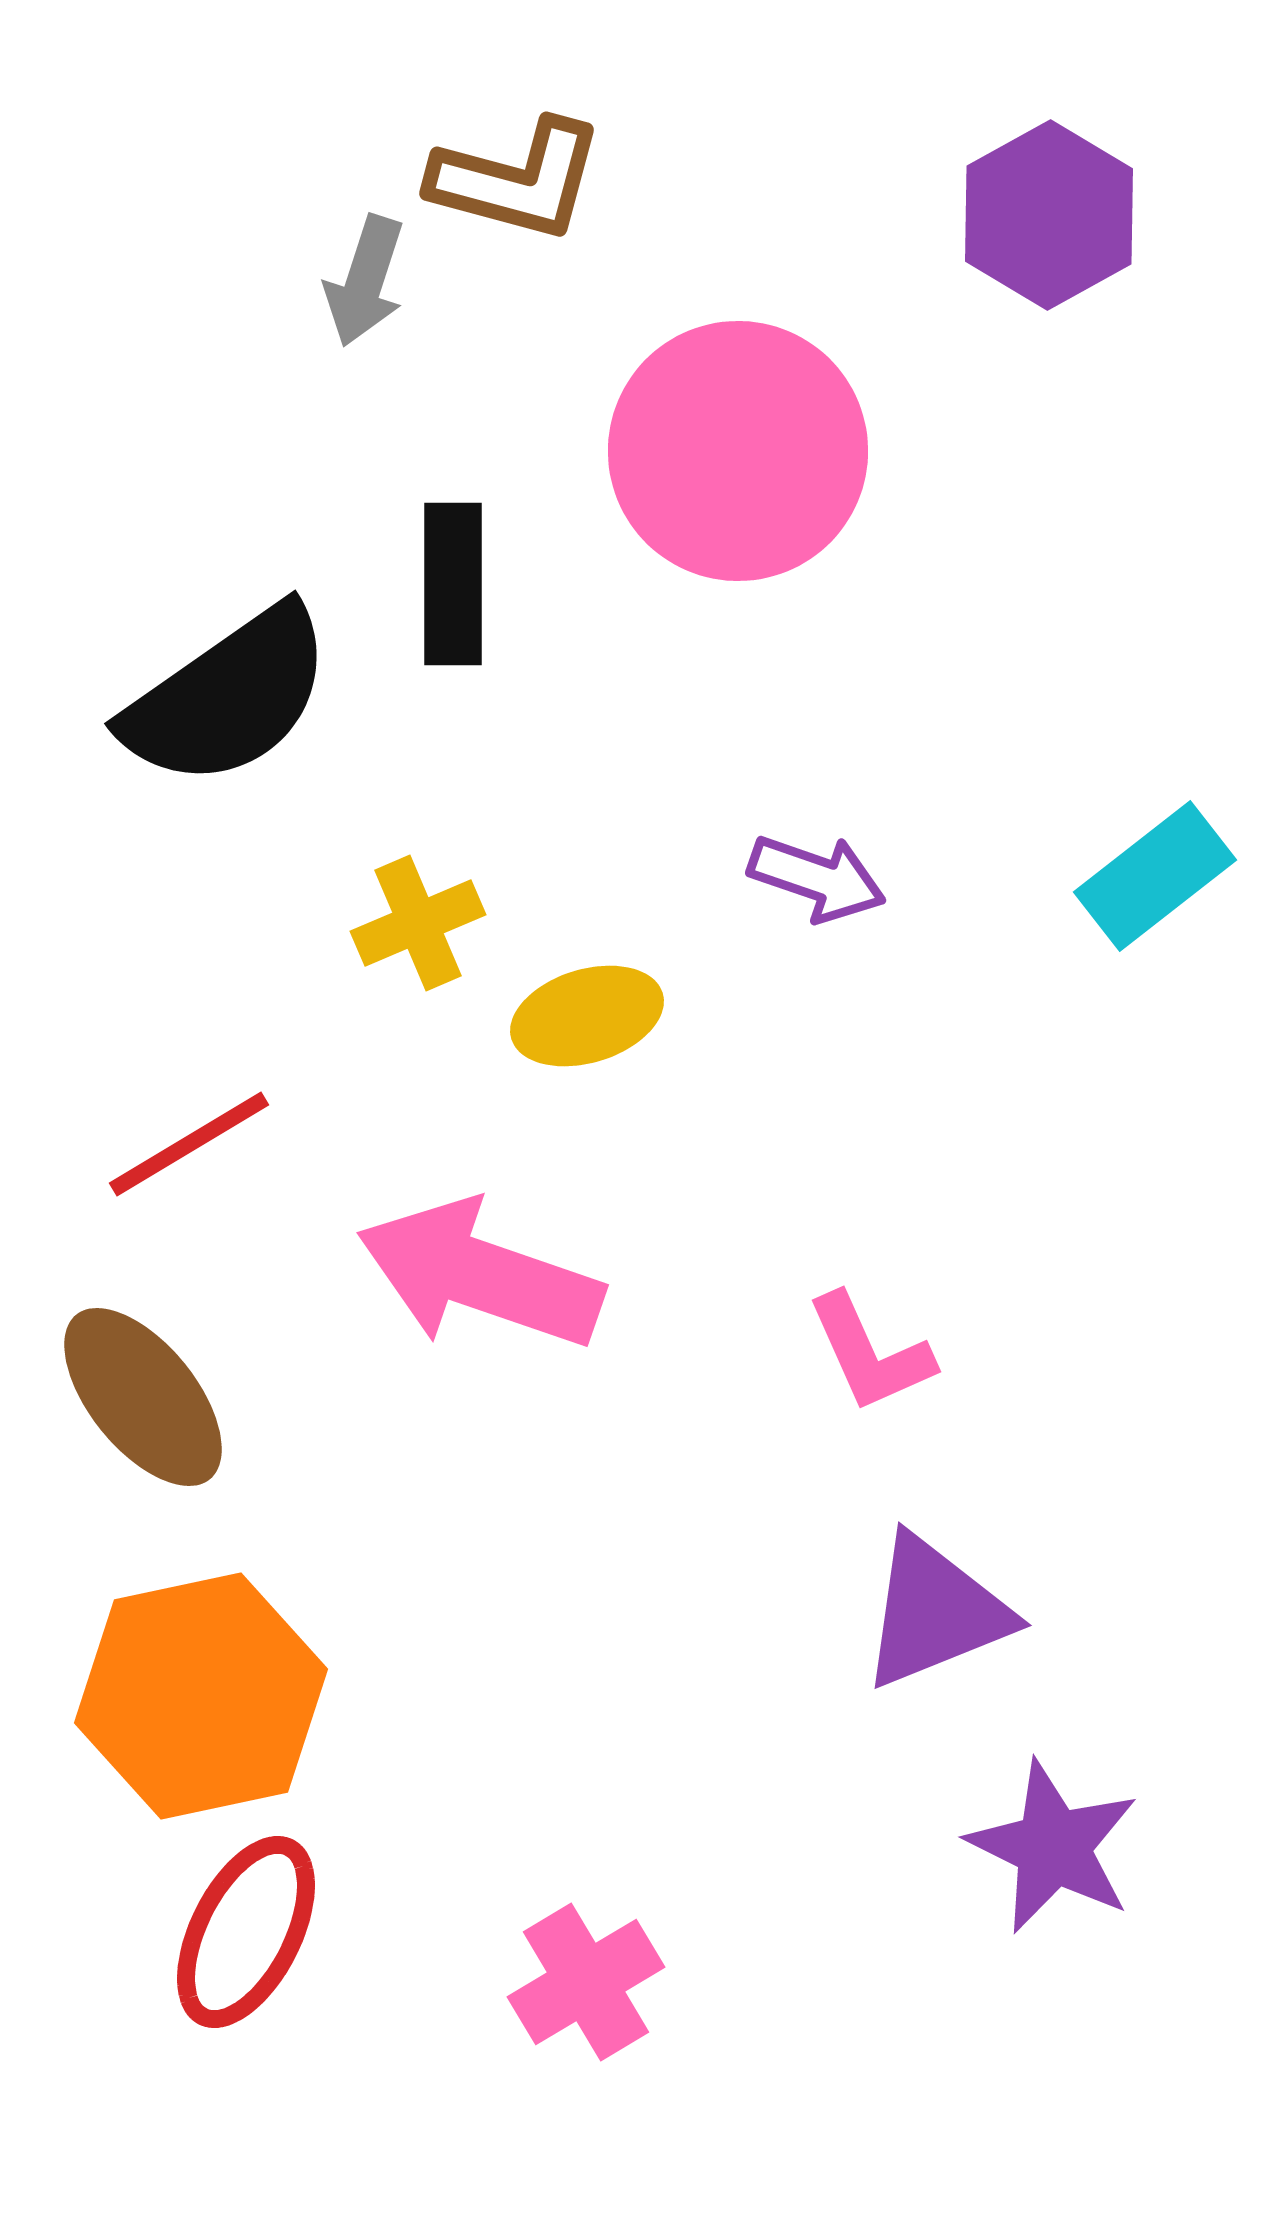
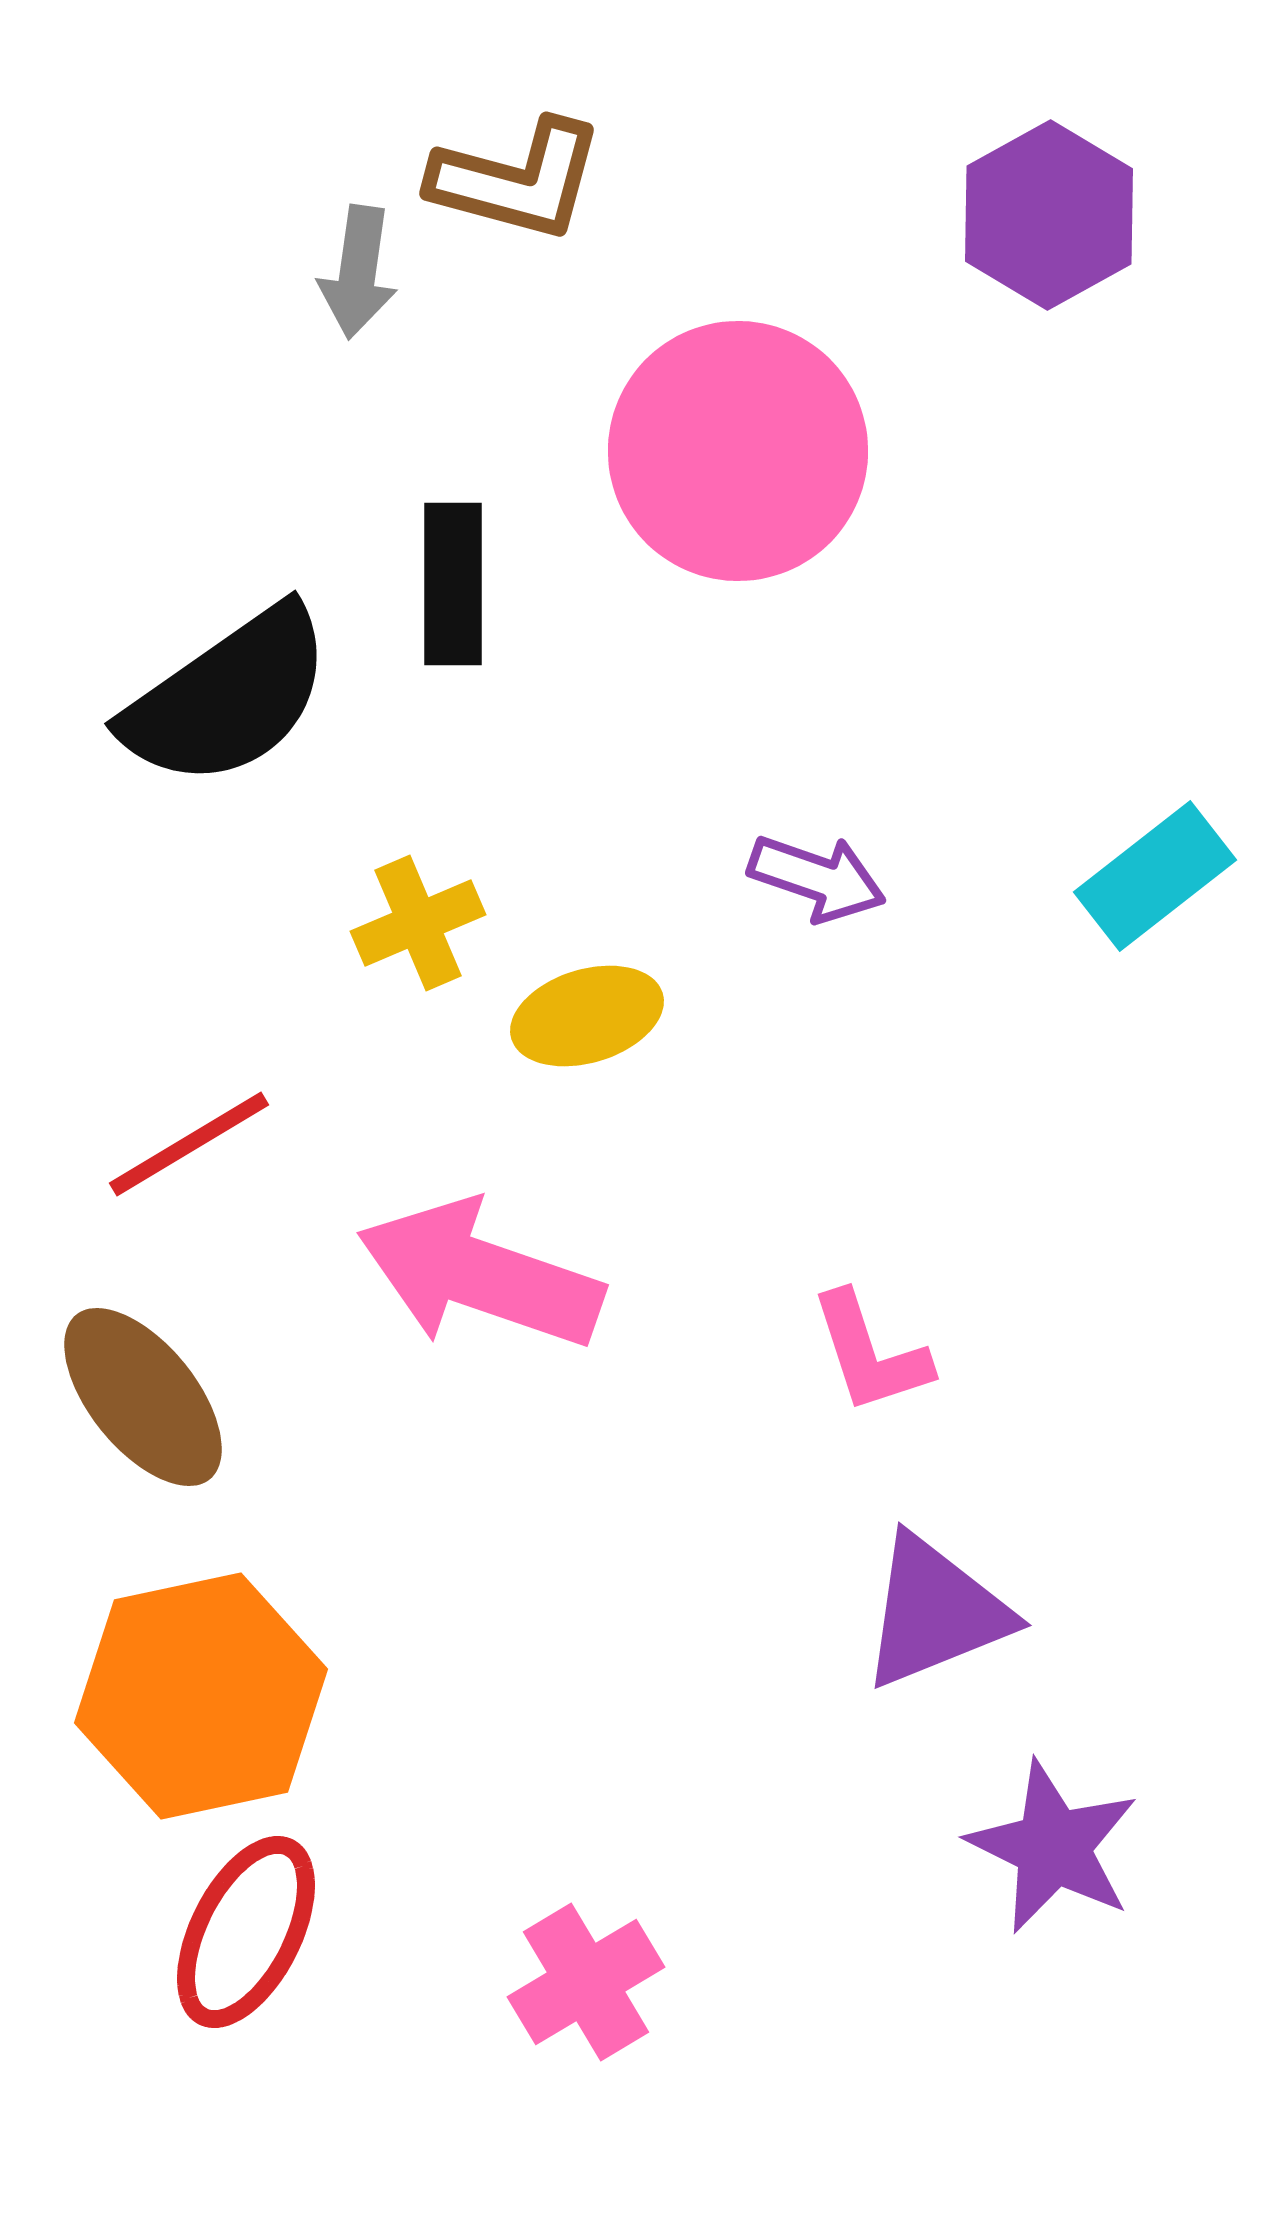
gray arrow: moved 7 px left, 9 px up; rotated 10 degrees counterclockwise
pink L-shape: rotated 6 degrees clockwise
